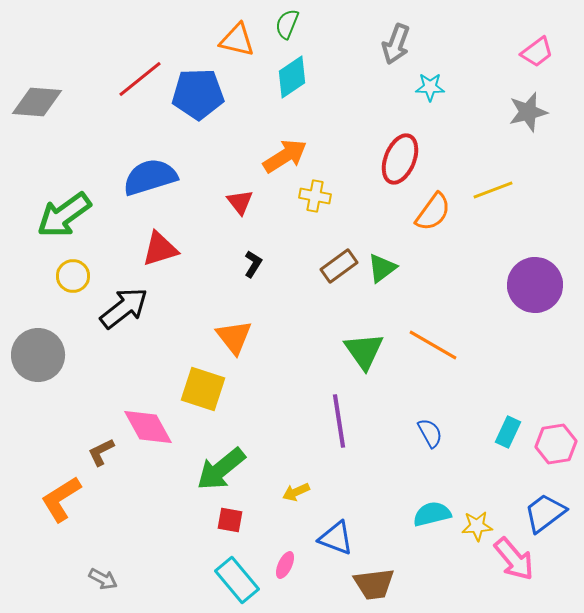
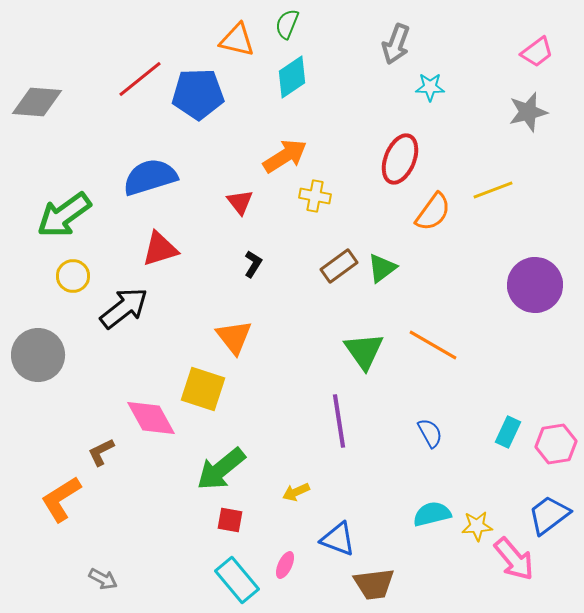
pink diamond at (148, 427): moved 3 px right, 9 px up
blue trapezoid at (545, 513): moved 4 px right, 2 px down
blue triangle at (336, 538): moved 2 px right, 1 px down
